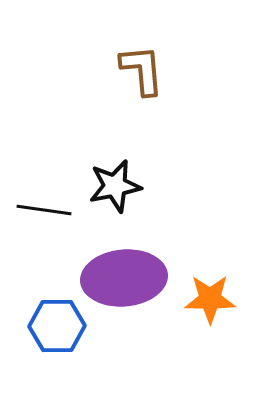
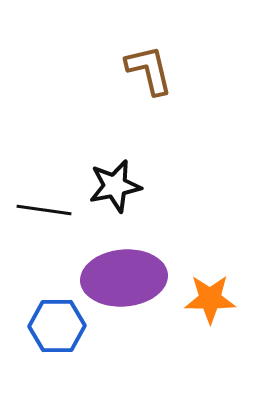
brown L-shape: moved 7 px right; rotated 8 degrees counterclockwise
